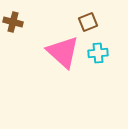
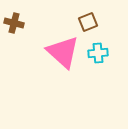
brown cross: moved 1 px right, 1 px down
